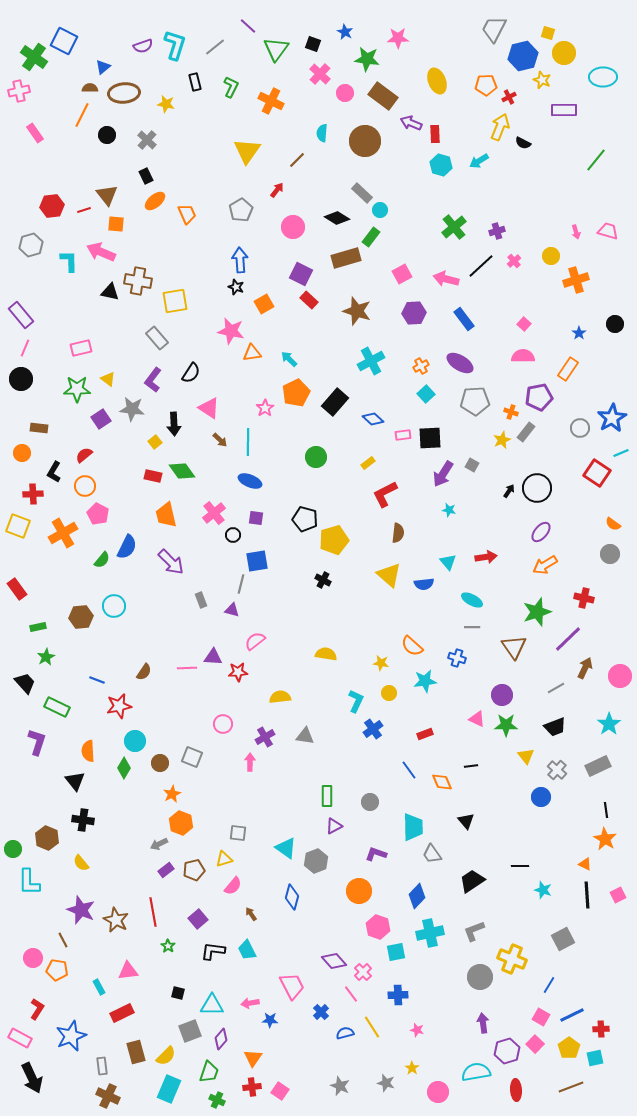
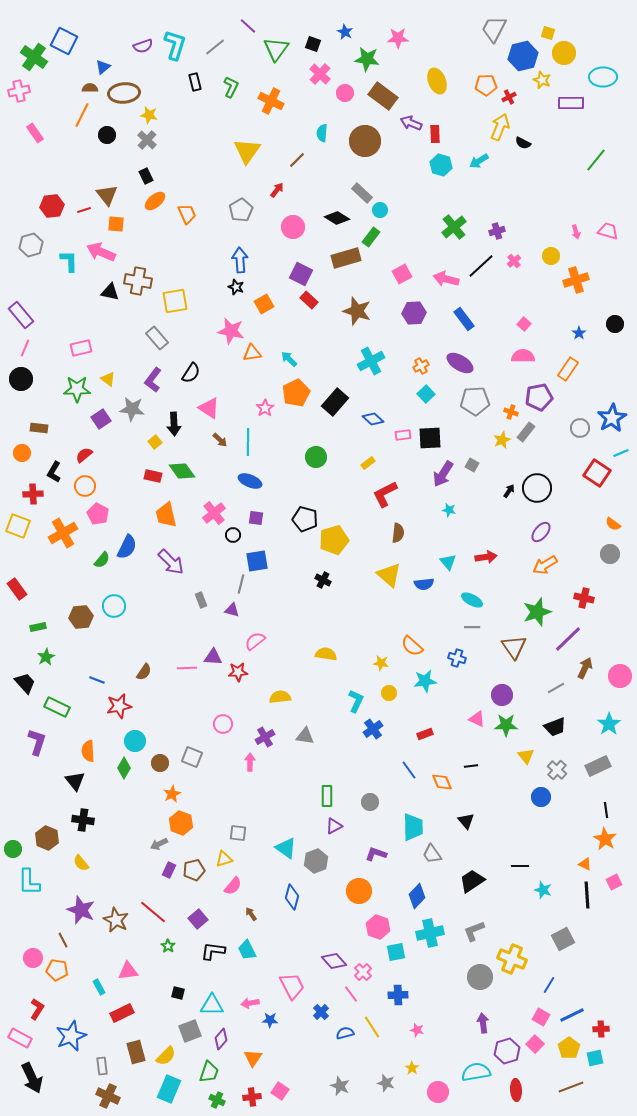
yellow star at (166, 104): moved 17 px left, 11 px down
purple rectangle at (564, 110): moved 7 px right, 7 px up
purple rectangle at (166, 870): moved 3 px right; rotated 28 degrees counterclockwise
pink square at (618, 895): moved 4 px left, 13 px up
red line at (153, 912): rotated 40 degrees counterclockwise
red cross at (252, 1087): moved 10 px down
